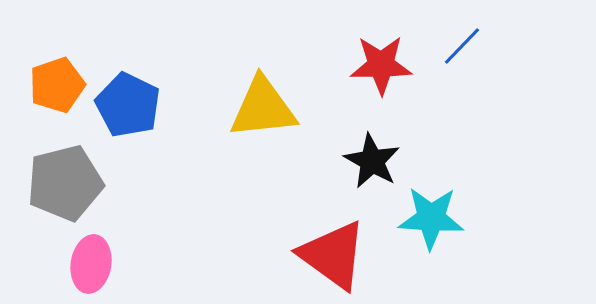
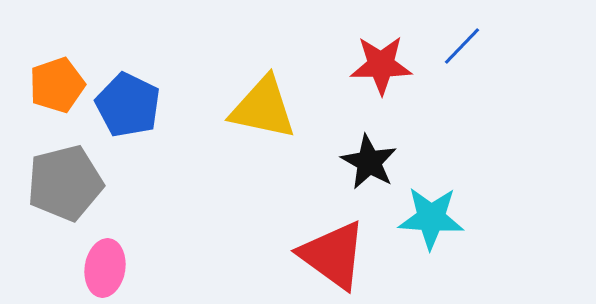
yellow triangle: rotated 18 degrees clockwise
black star: moved 3 px left, 1 px down
pink ellipse: moved 14 px right, 4 px down
